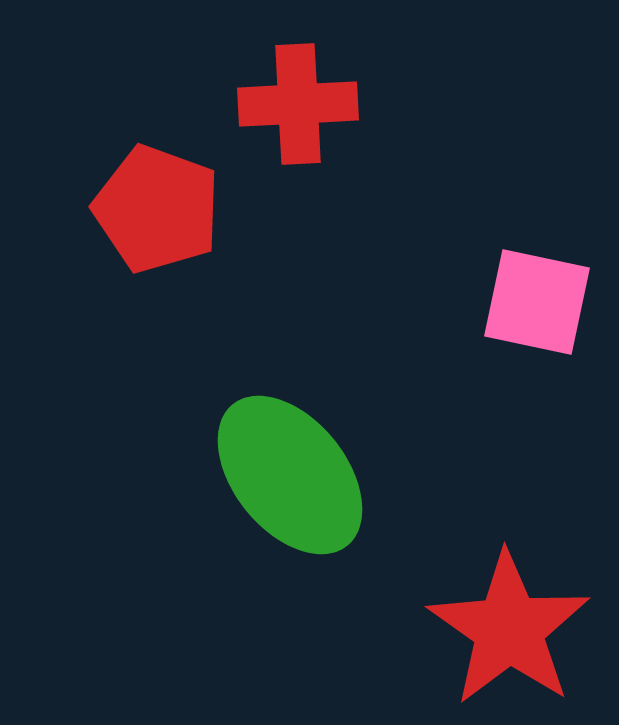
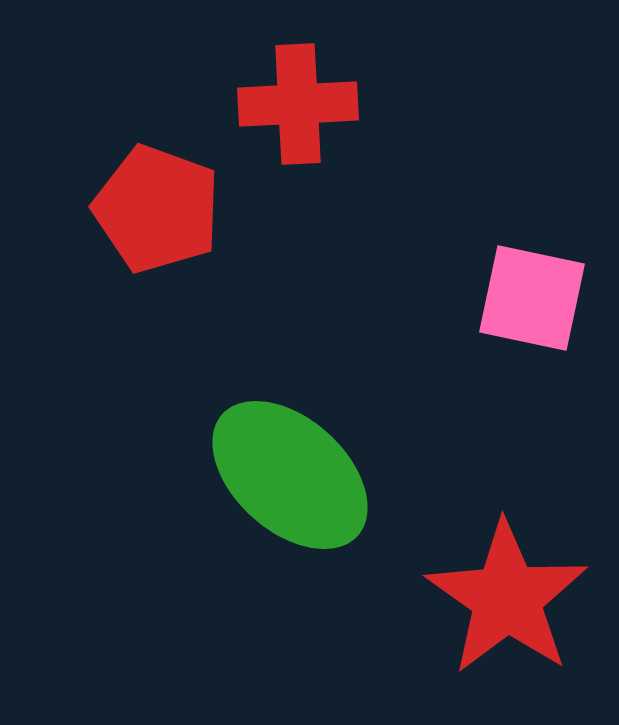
pink square: moved 5 px left, 4 px up
green ellipse: rotated 9 degrees counterclockwise
red star: moved 2 px left, 31 px up
